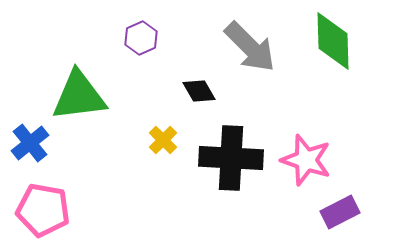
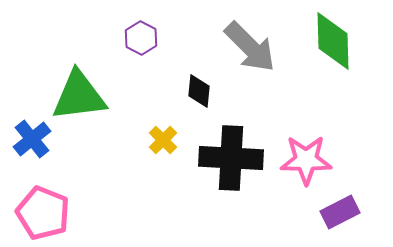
purple hexagon: rotated 8 degrees counterclockwise
black diamond: rotated 36 degrees clockwise
blue cross: moved 2 px right, 4 px up
pink star: rotated 18 degrees counterclockwise
pink pentagon: moved 3 px down; rotated 12 degrees clockwise
